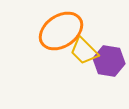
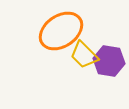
yellow trapezoid: moved 4 px down
